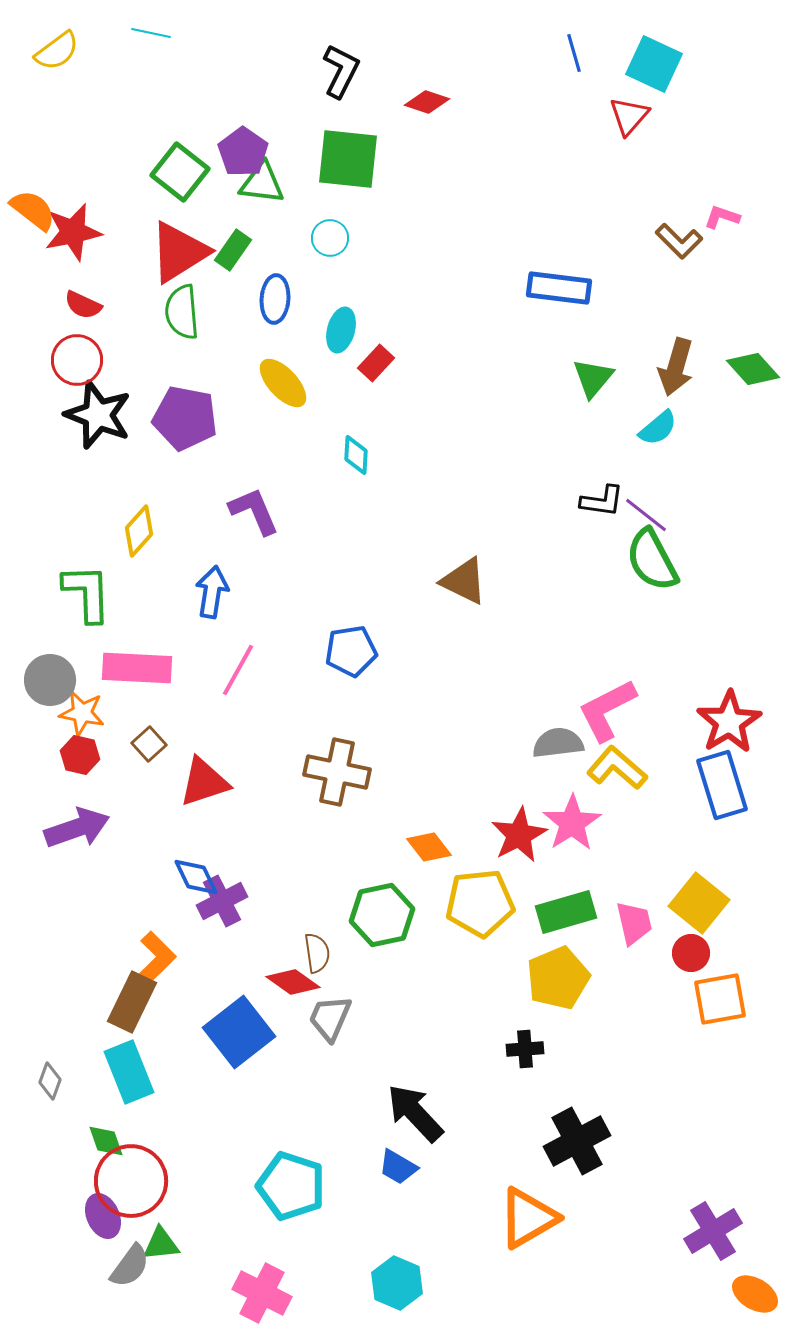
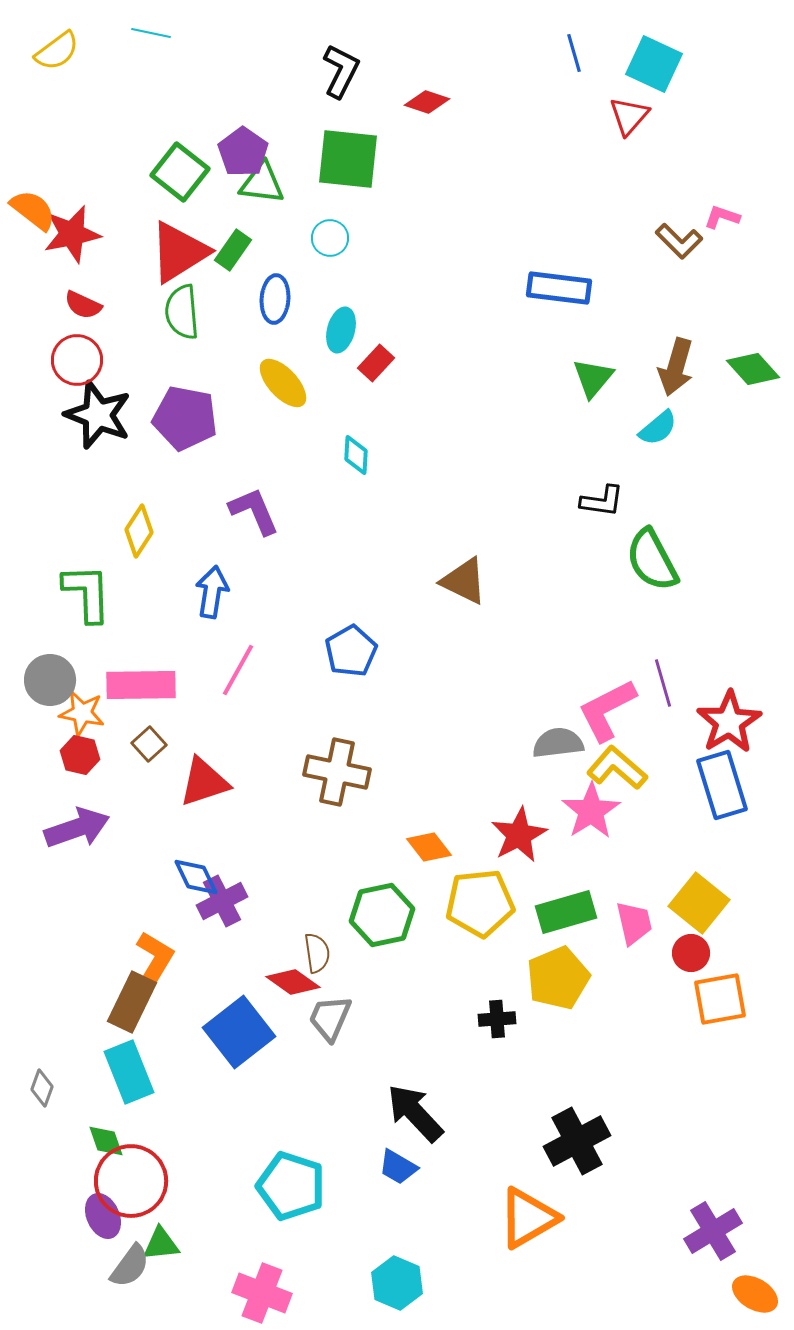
red star at (73, 232): moved 1 px left, 2 px down
purple line at (646, 515): moved 17 px right, 168 px down; rotated 36 degrees clockwise
yellow diamond at (139, 531): rotated 9 degrees counterclockwise
blue pentagon at (351, 651): rotated 21 degrees counterclockwise
pink rectangle at (137, 668): moved 4 px right, 17 px down; rotated 4 degrees counterclockwise
pink star at (572, 823): moved 19 px right, 12 px up
orange L-shape at (154, 961): rotated 14 degrees counterclockwise
black cross at (525, 1049): moved 28 px left, 30 px up
gray diamond at (50, 1081): moved 8 px left, 7 px down
pink cross at (262, 1293): rotated 6 degrees counterclockwise
